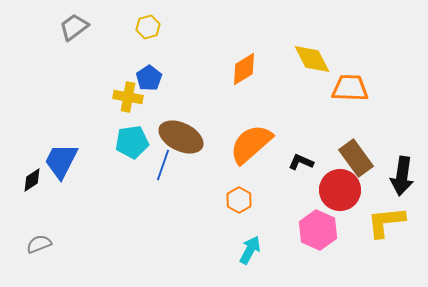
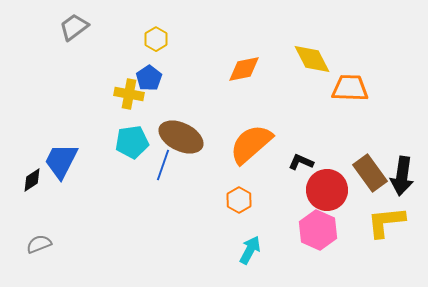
yellow hexagon: moved 8 px right, 12 px down; rotated 15 degrees counterclockwise
orange diamond: rotated 20 degrees clockwise
yellow cross: moved 1 px right, 3 px up
brown rectangle: moved 14 px right, 15 px down
red circle: moved 13 px left
